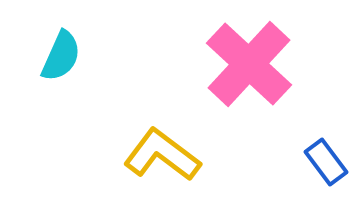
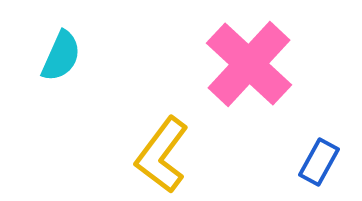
yellow L-shape: rotated 90 degrees counterclockwise
blue rectangle: moved 7 px left; rotated 66 degrees clockwise
